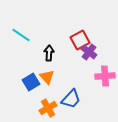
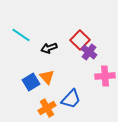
red square: rotated 18 degrees counterclockwise
black arrow: moved 5 px up; rotated 112 degrees counterclockwise
orange cross: moved 1 px left
